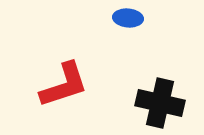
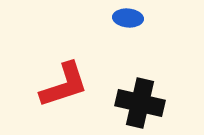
black cross: moved 20 px left
